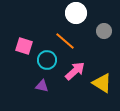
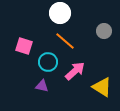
white circle: moved 16 px left
cyan circle: moved 1 px right, 2 px down
yellow triangle: moved 4 px down
